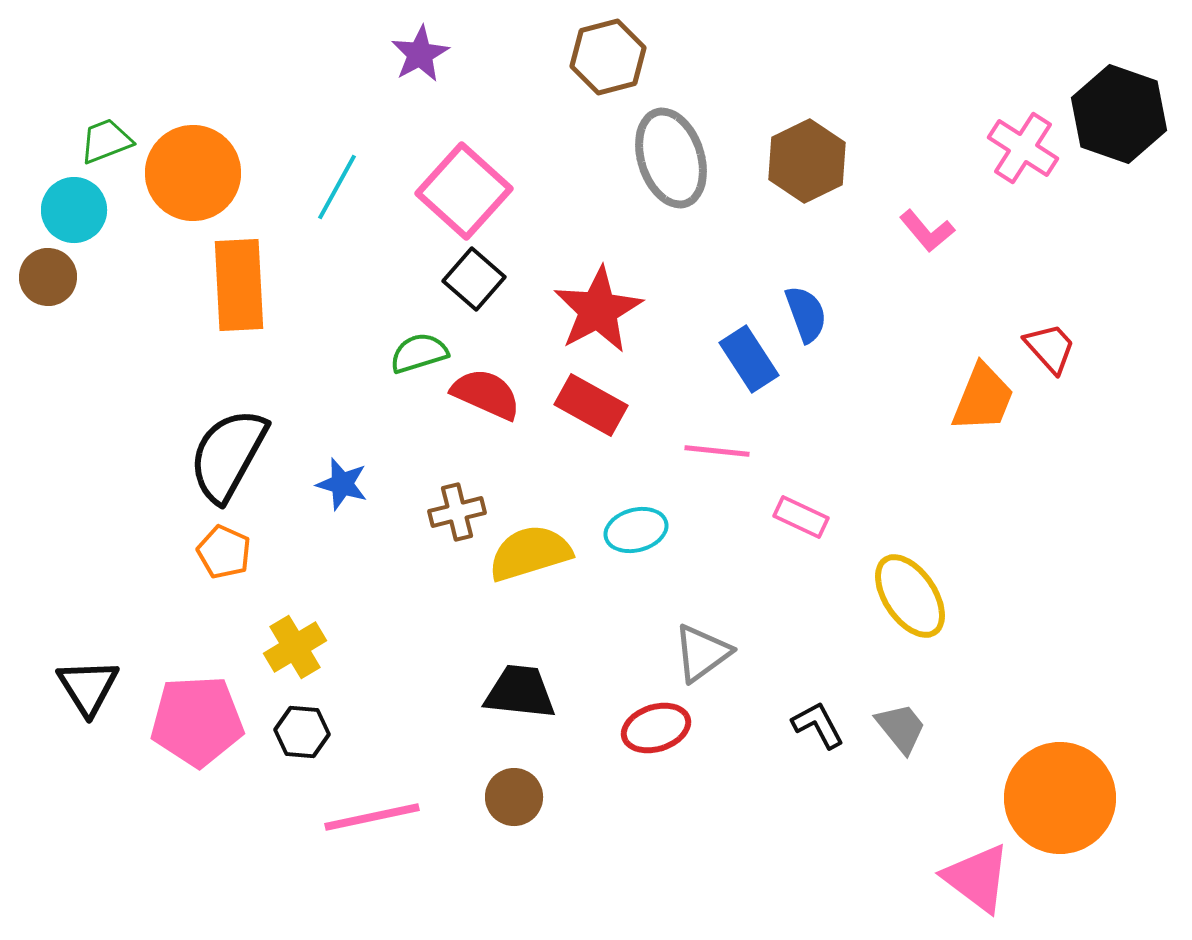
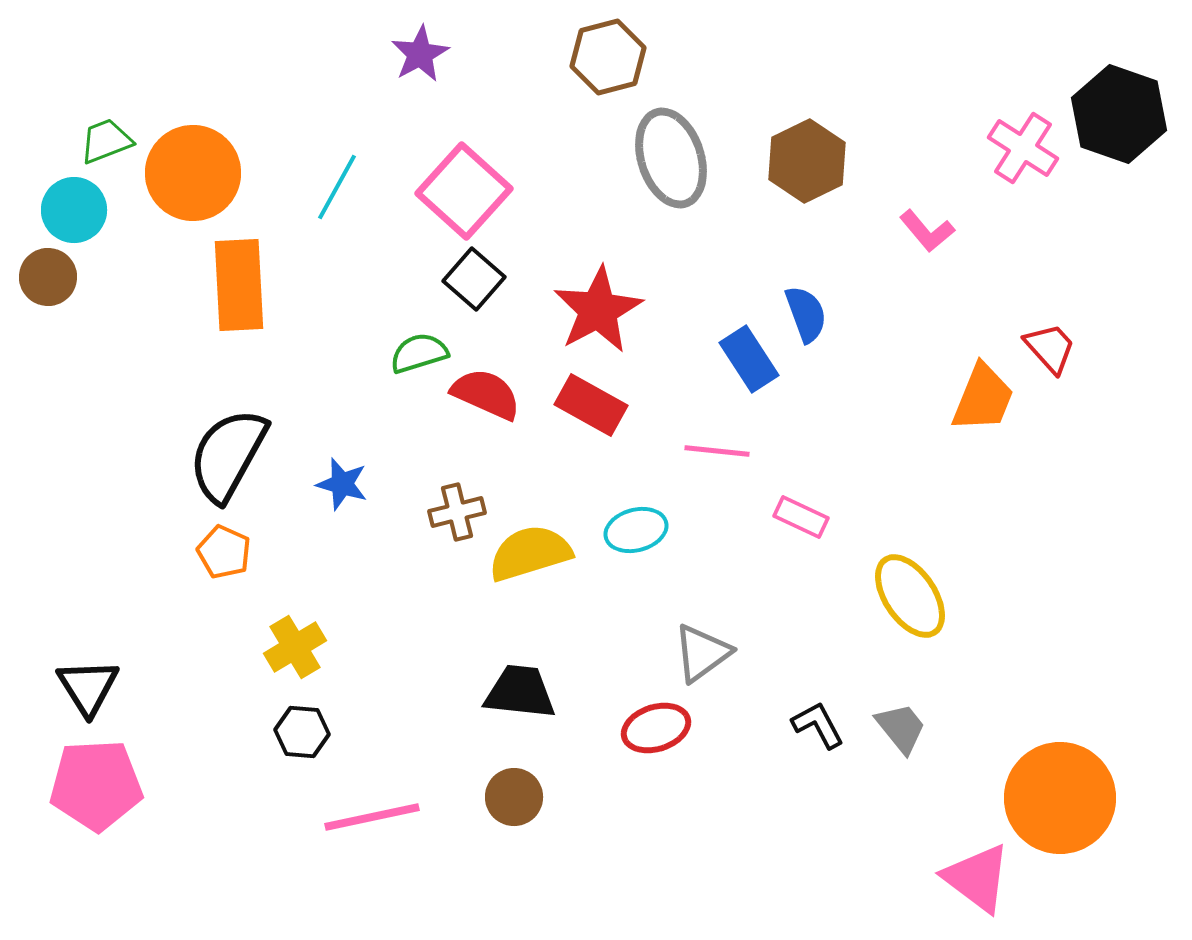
pink pentagon at (197, 721): moved 101 px left, 64 px down
